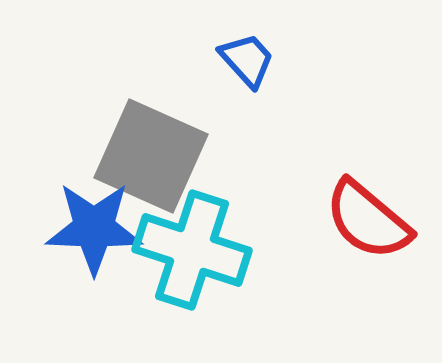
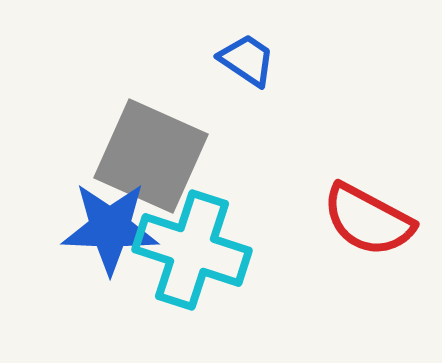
blue trapezoid: rotated 14 degrees counterclockwise
red semicircle: rotated 12 degrees counterclockwise
blue star: moved 16 px right
